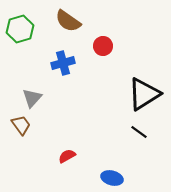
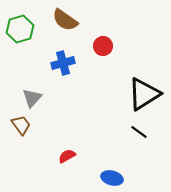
brown semicircle: moved 3 px left, 1 px up
